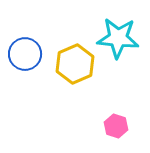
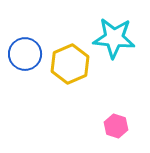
cyan star: moved 4 px left
yellow hexagon: moved 5 px left
